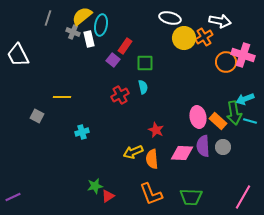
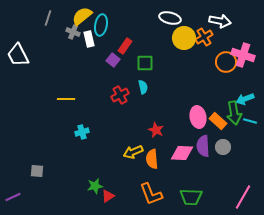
yellow line: moved 4 px right, 2 px down
gray square: moved 55 px down; rotated 24 degrees counterclockwise
